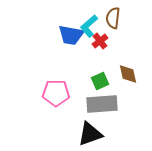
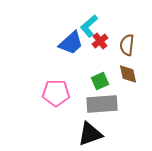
brown semicircle: moved 14 px right, 27 px down
blue trapezoid: moved 8 px down; rotated 52 degrees counterclockwise
